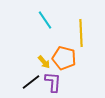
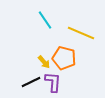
yellow line: rotated 64 degrees counterclockwise
black line: rotated 12 degrees clockwise
